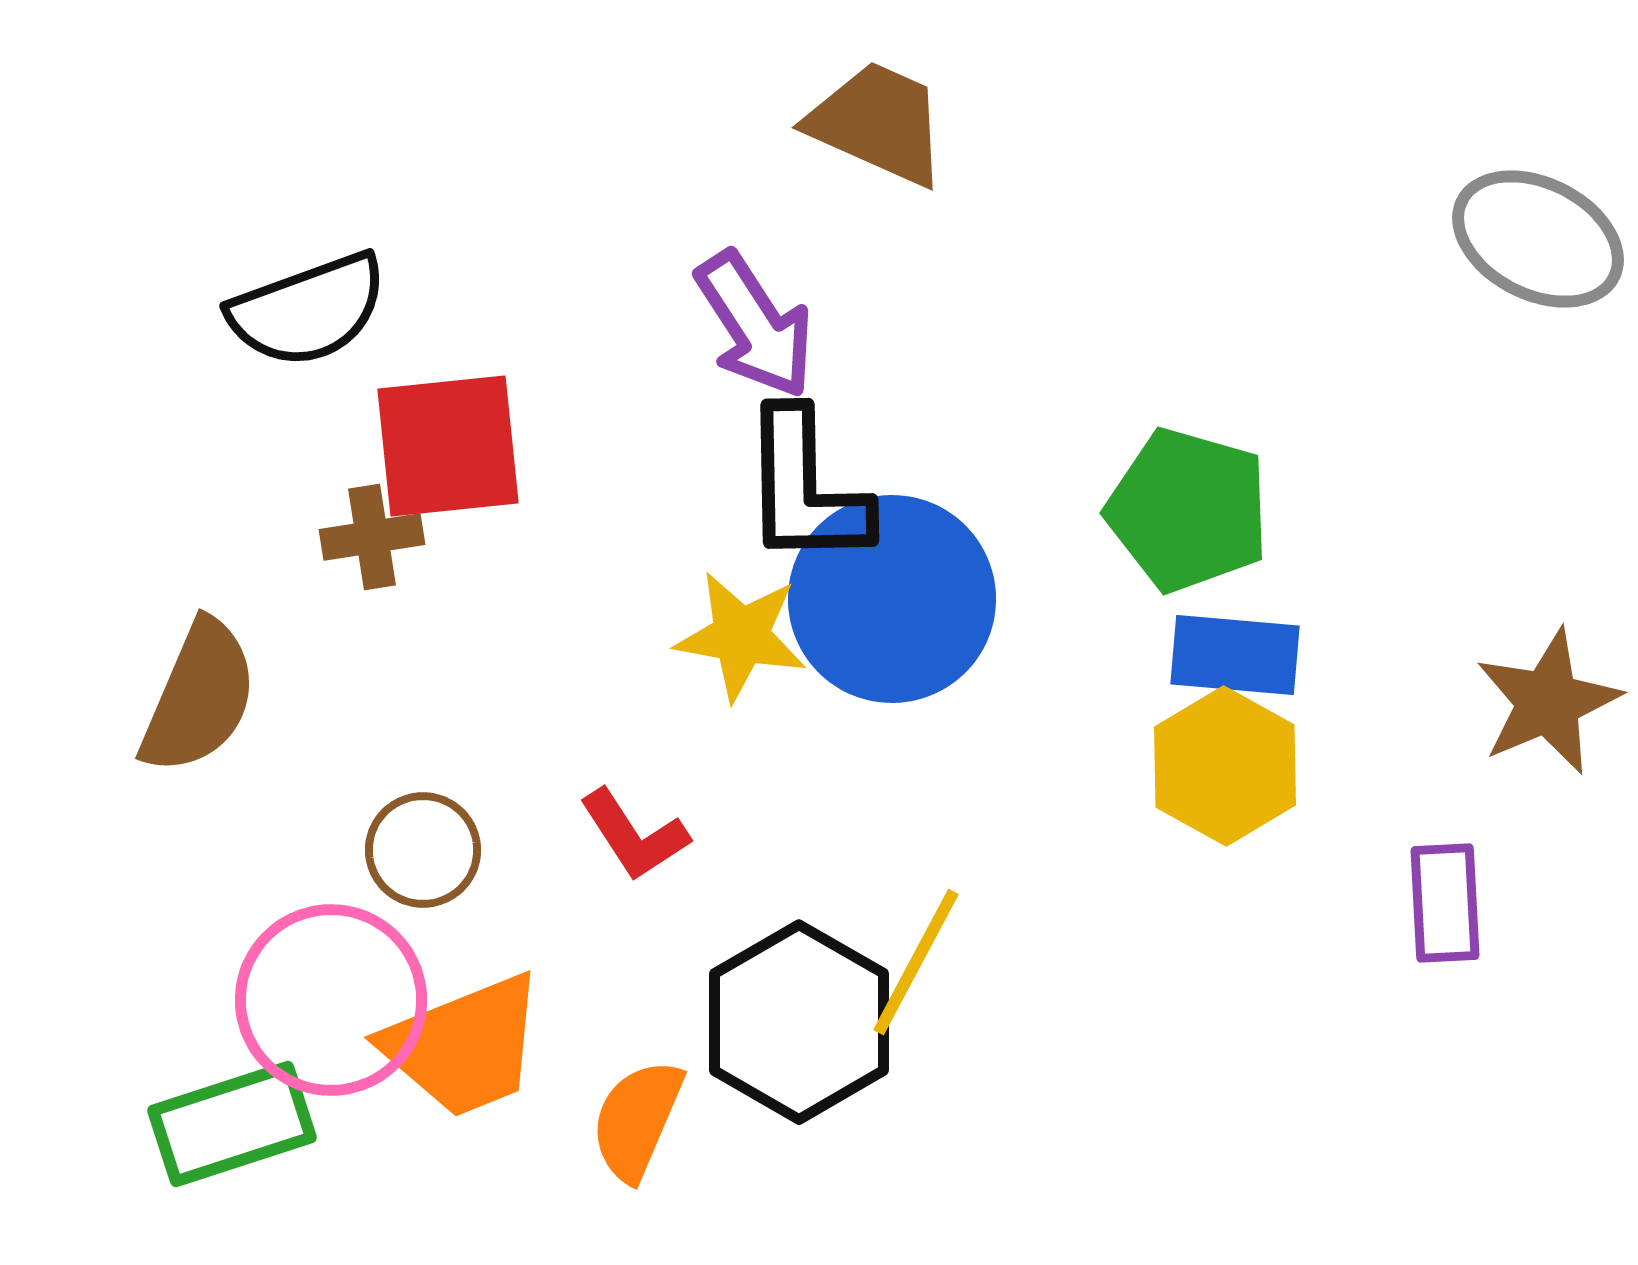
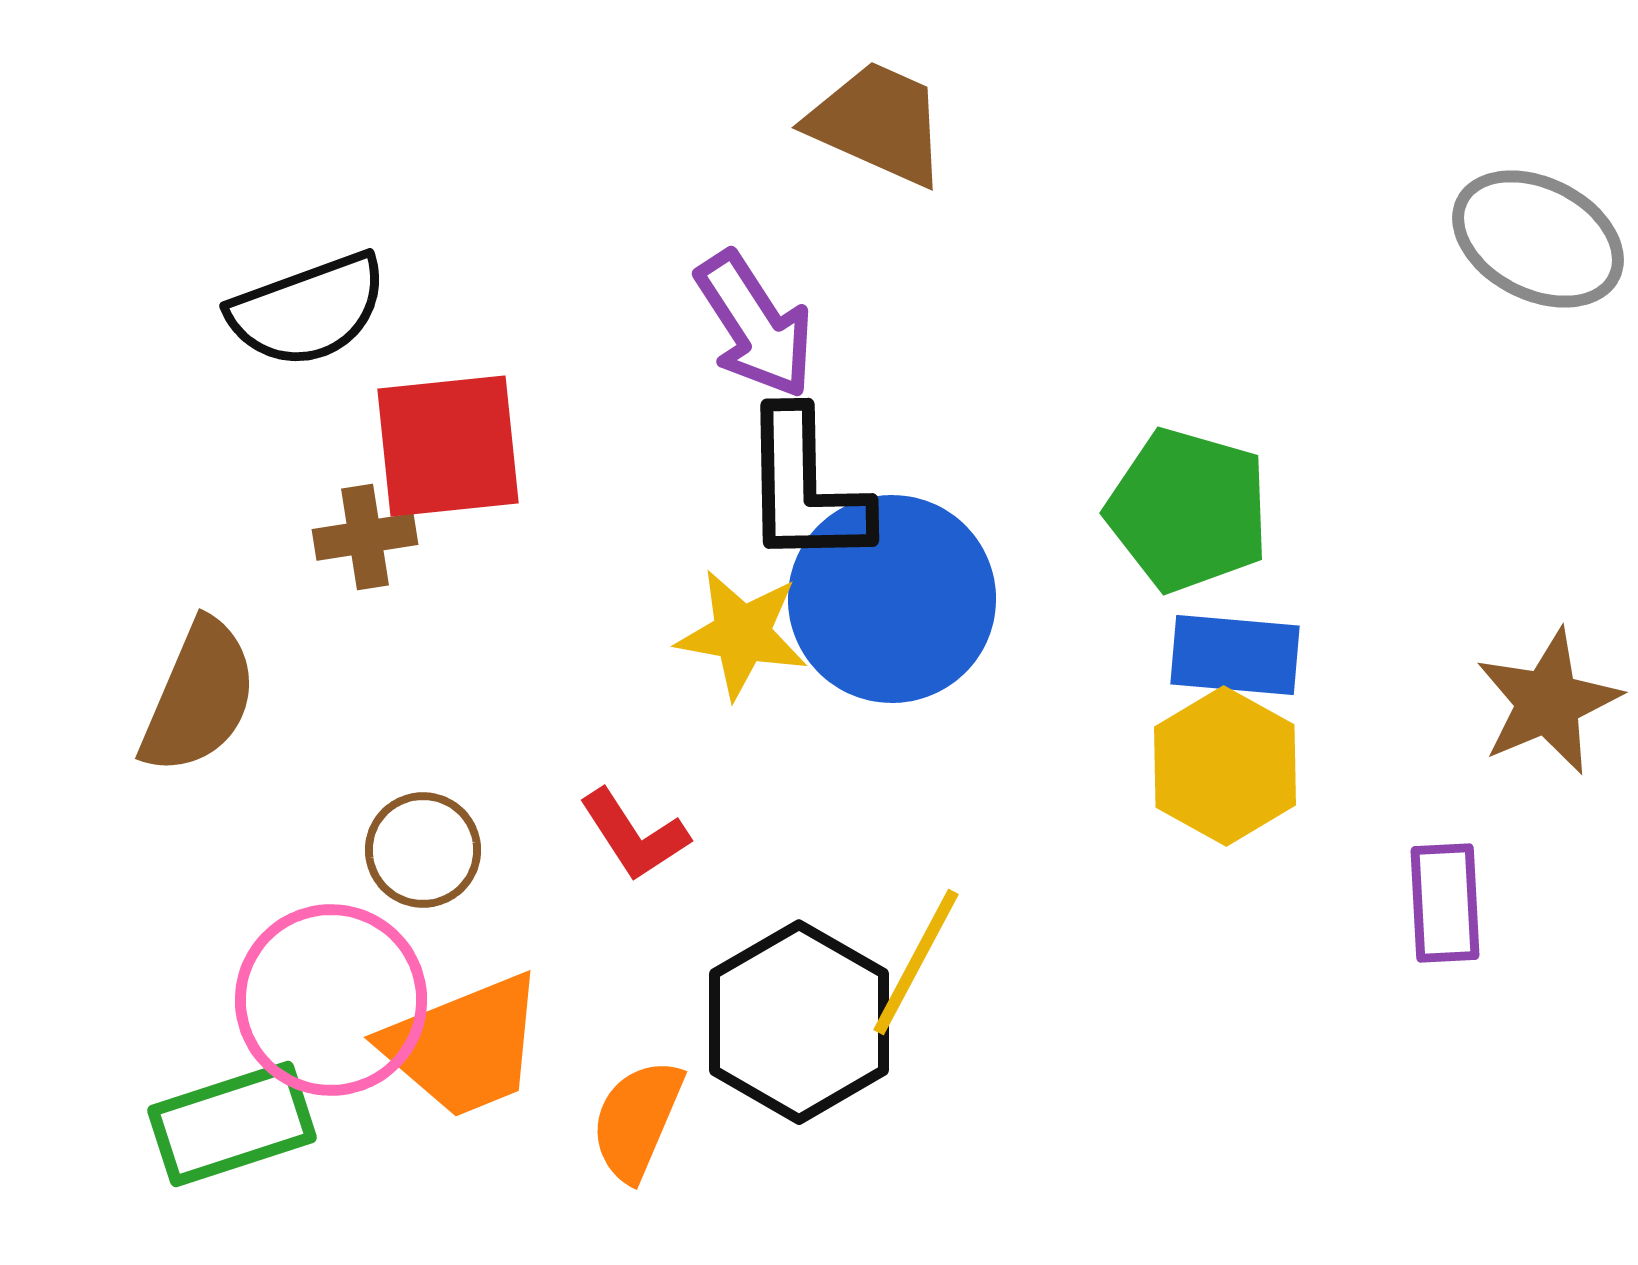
brown cross: moved 7 px left
yellow star: moved 1 px right, 2 px up
